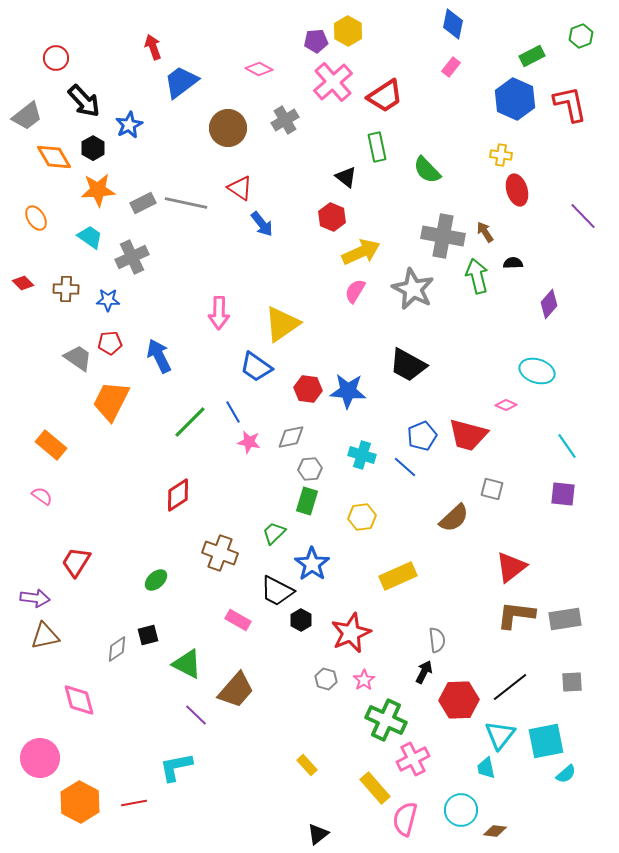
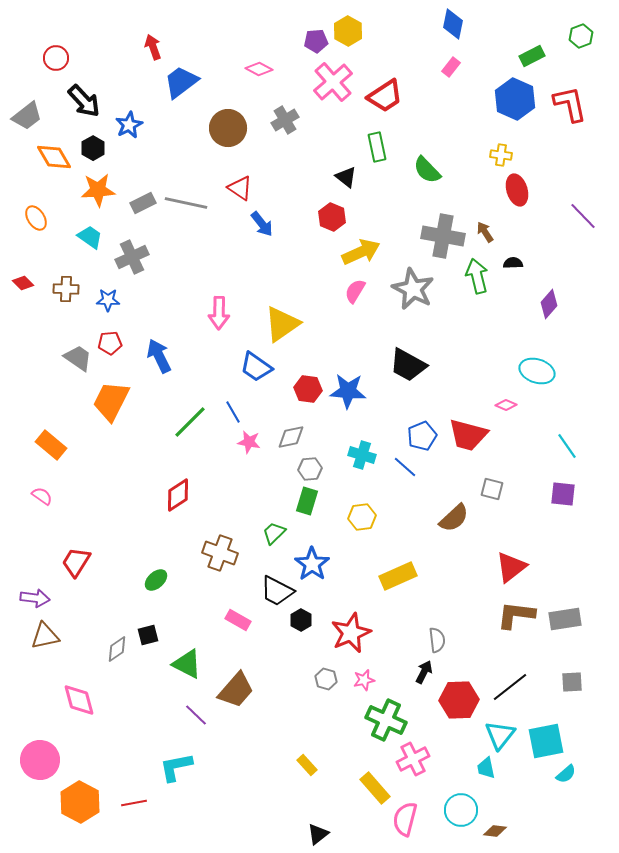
pink star at (364, 680): rotated 20 degrees clockwise
pink circle at (40, 758): moved 2 px down
